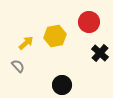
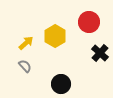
yellow hexagon: rotated 20 degrees counterclockwise
gray semicircle: moved 7 px right
black circle: moved 1 px left, 1 px up
